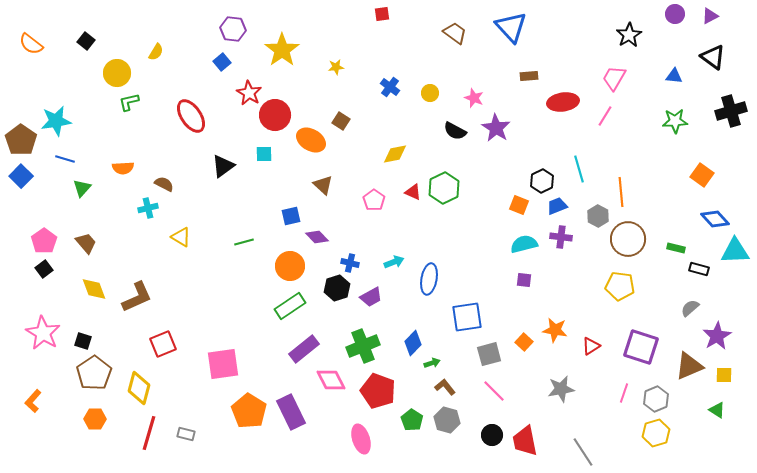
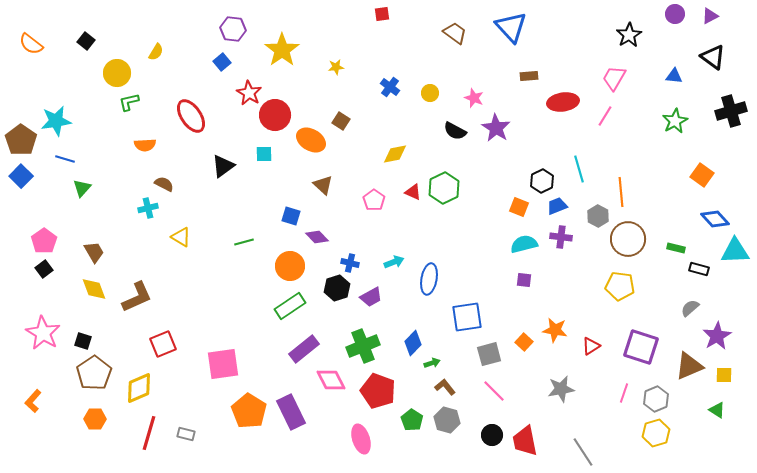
green star at (675, 121): rotated 25 degrees counterclockwise
orange semicircle at (123, 168): moved 22 px right, 23 px up
orange square at (519, 205): moved 2 px down
blue square at (291, 216): rotated 30 degrees clockwise
brown trapezoid at (86, 243): moved 8 px right, 9 px down; rotated 10 degrees clockwise
yellow diamond at (139, 388): rotated 52 degrees clockwise
